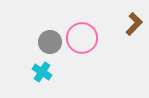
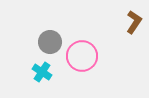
brown L-shape: moved 2 px up; rotated 10 degrees counterclockwise
pink circle: moved 18 px down
